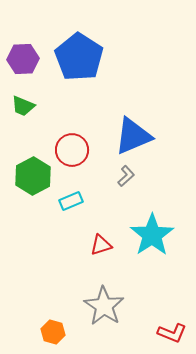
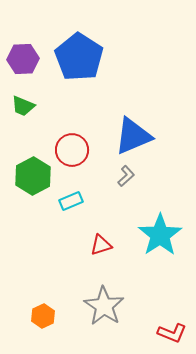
cyan star: moved 8 px right
orange hexagon: moved 10 px left, 16 px up; rotated 20 degrees clockwise
